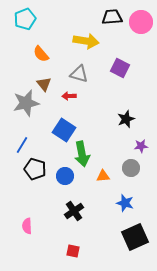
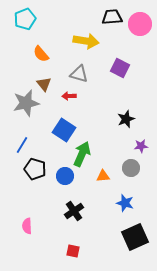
pink circle: moved 1 px left, 2 px down
green arrow: rotated 145 degrees counterclockwise
